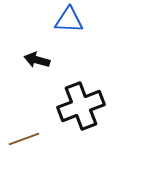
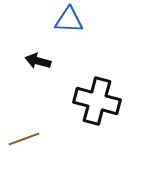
black arrow: moved 1 px right, 1 px down
black cross: moved 16 px right, 5 px up; rotated 36 degrees clockwise
